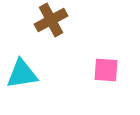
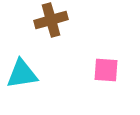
brown cross: rotated 12 degrees clockwise
